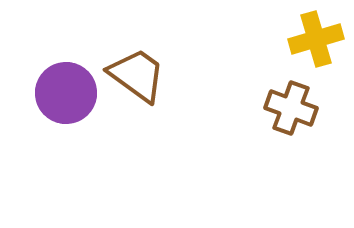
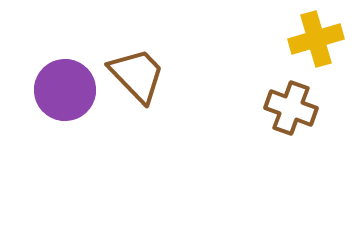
brown trapezoid: rotated 10 degrees clockwise
purple circle: moved 1 px left, 3 px up
